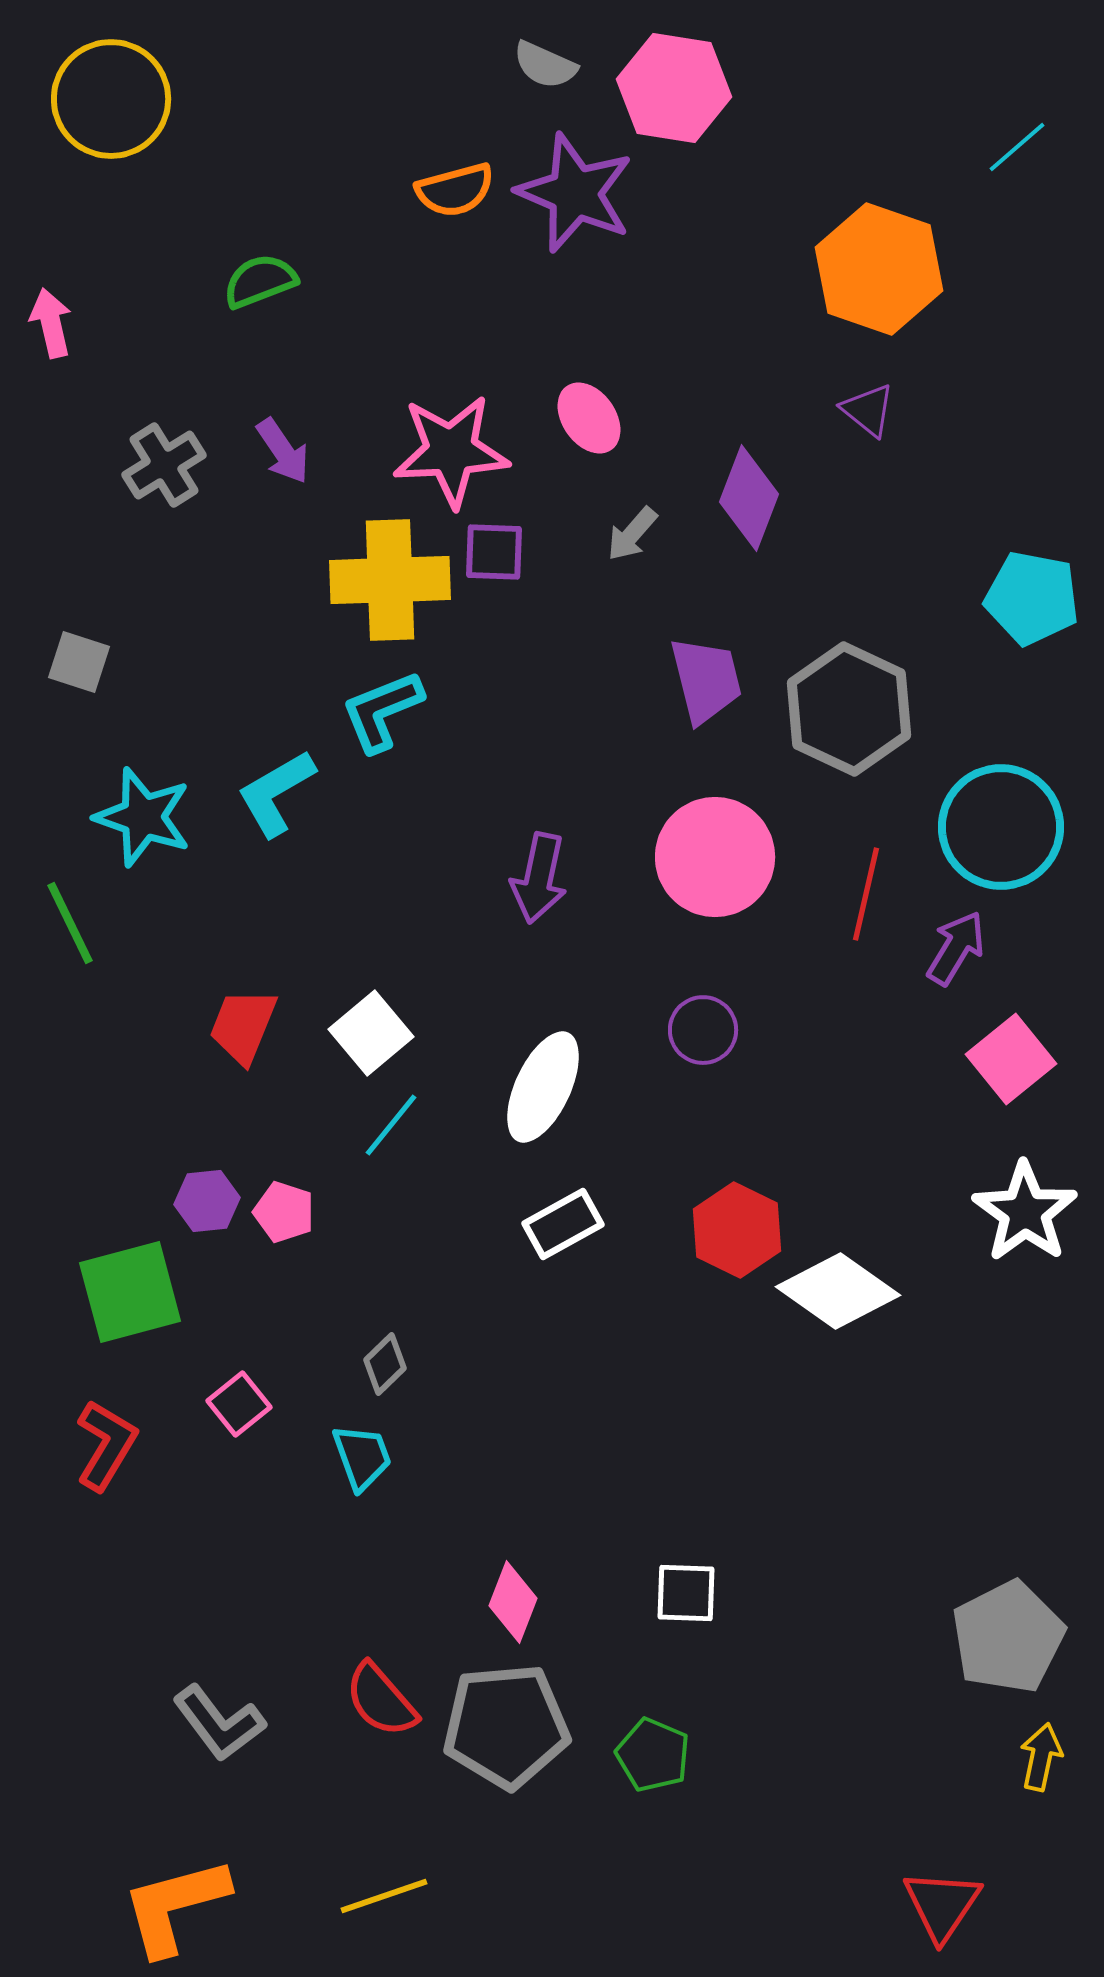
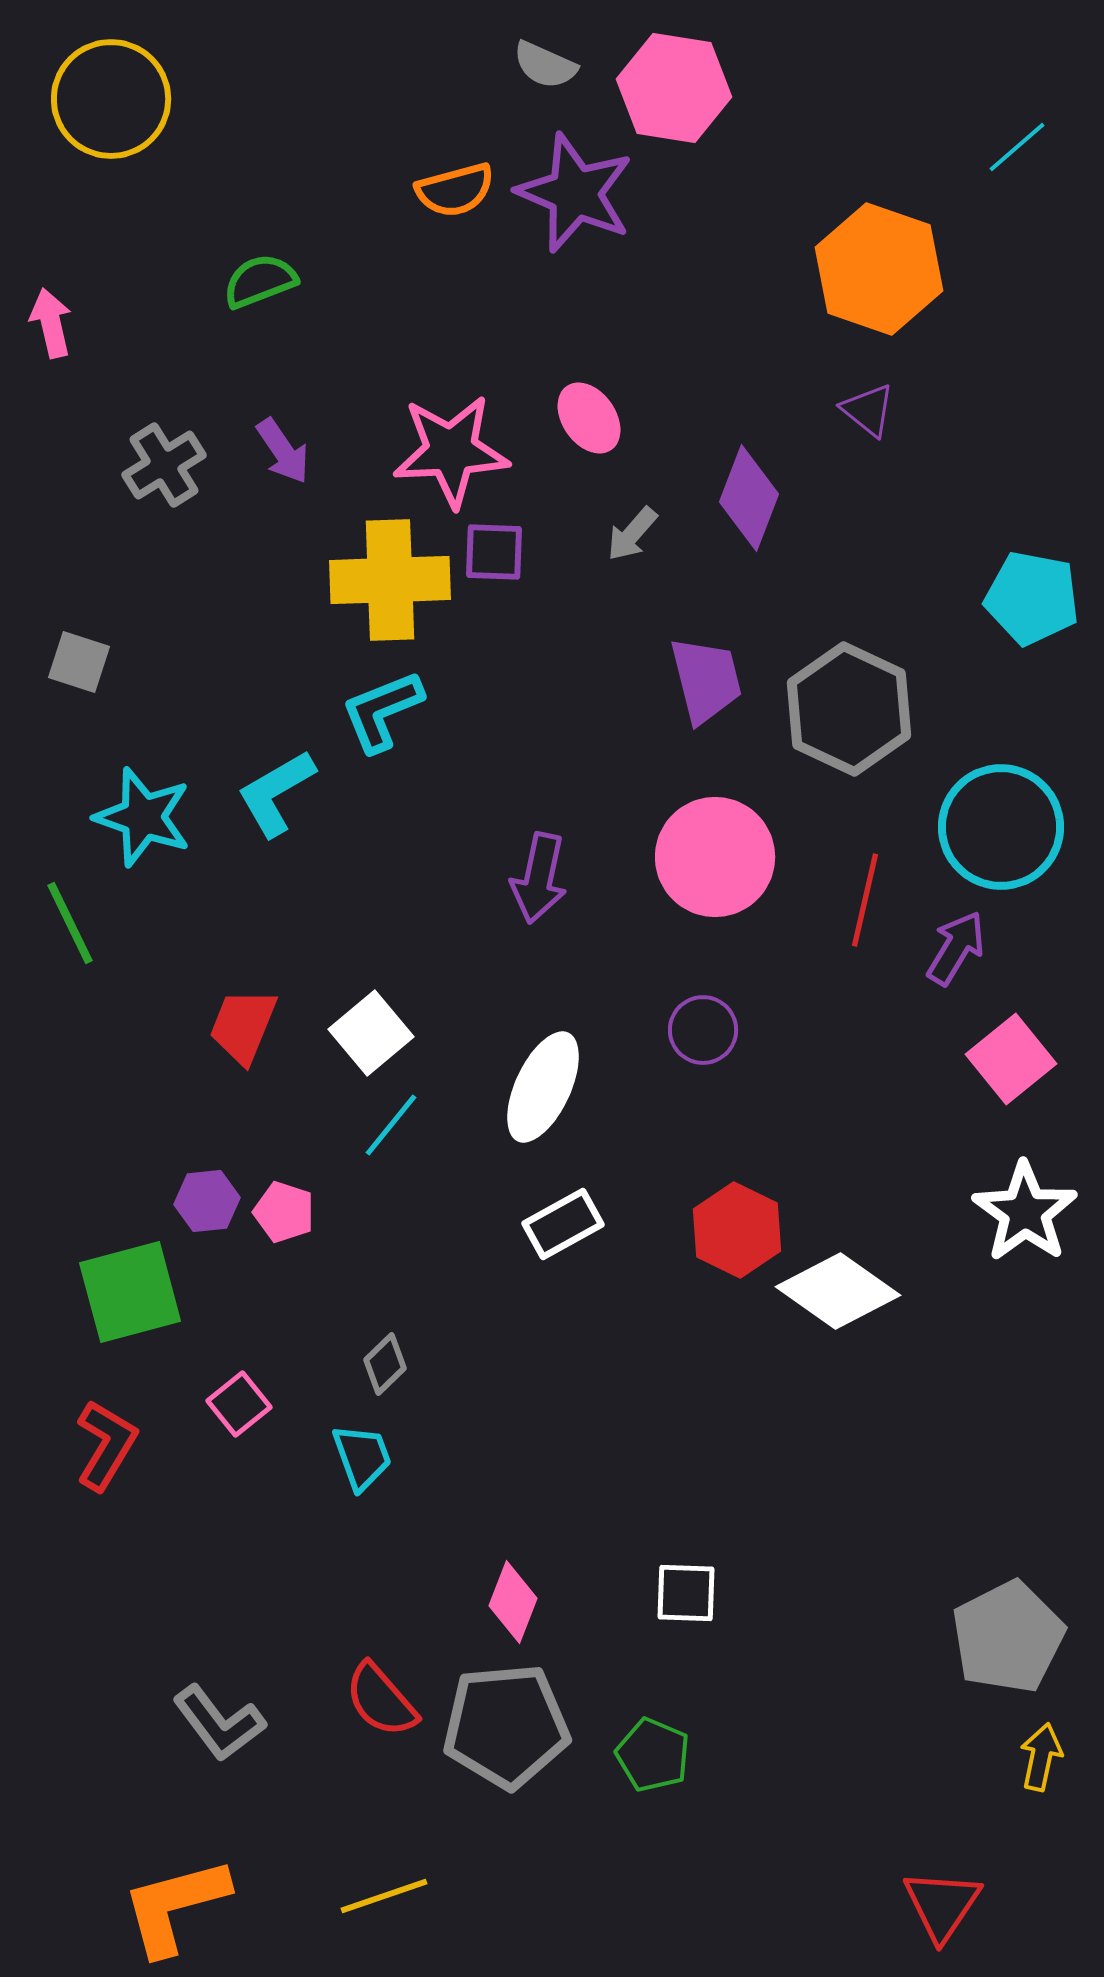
red line at (866, 894): moved 1 px left, 6 px down
